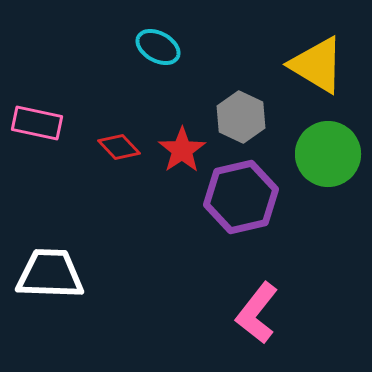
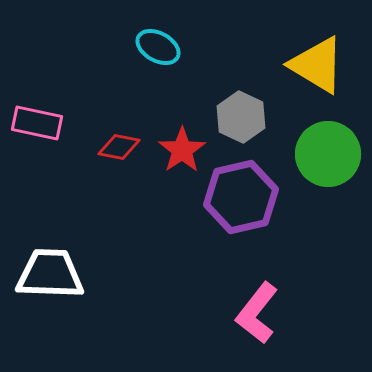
red diamond: rotated 36 degrees counterclockwise
